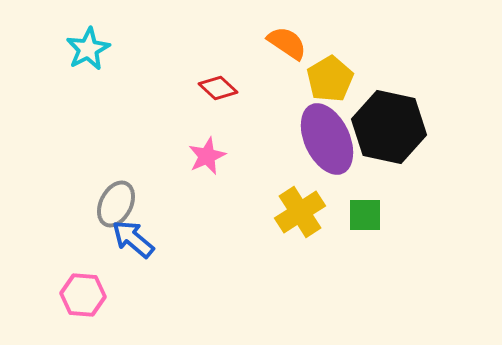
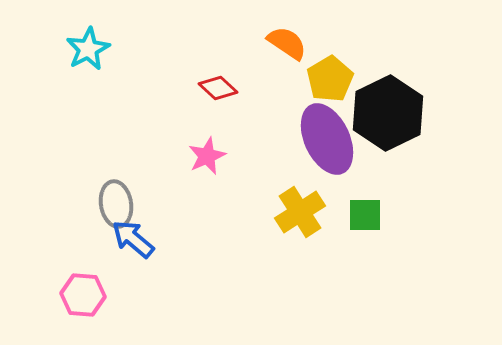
black hexagon: moved 1 px left, 14 px up; rotated 22 degrees clockwise
gray ellipse: rotated 36 degrees counterclockwise
